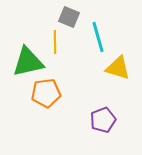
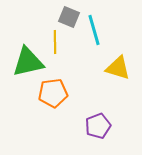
cyan line: moved 4 px left, 7 px up
orange pentagon: moved 7 px right
purple pentagon: moved 5 px left, 6 px down
